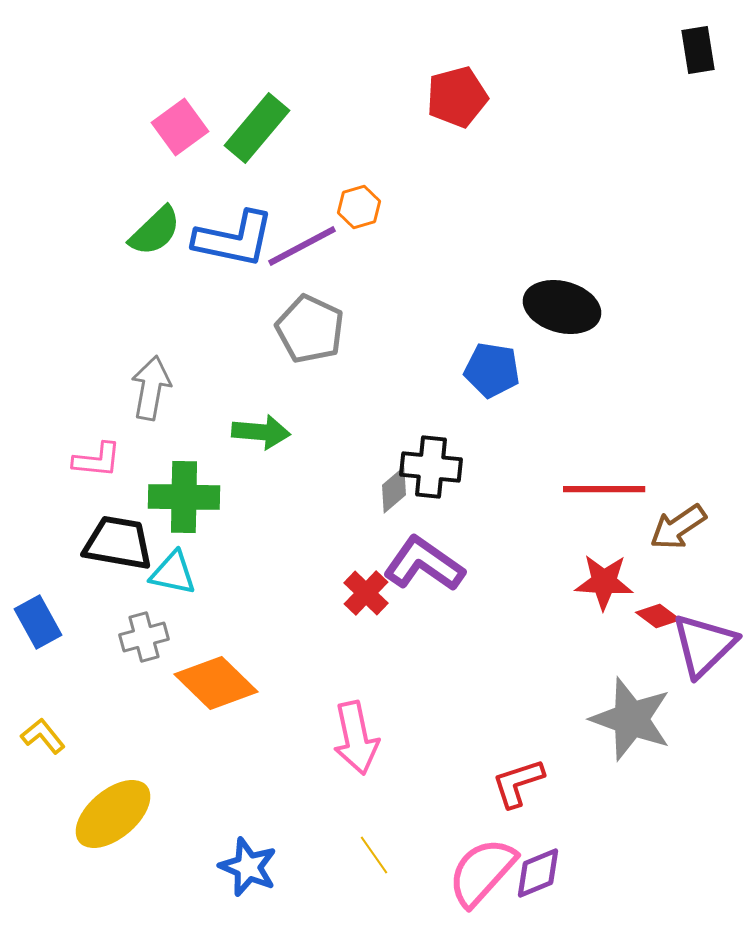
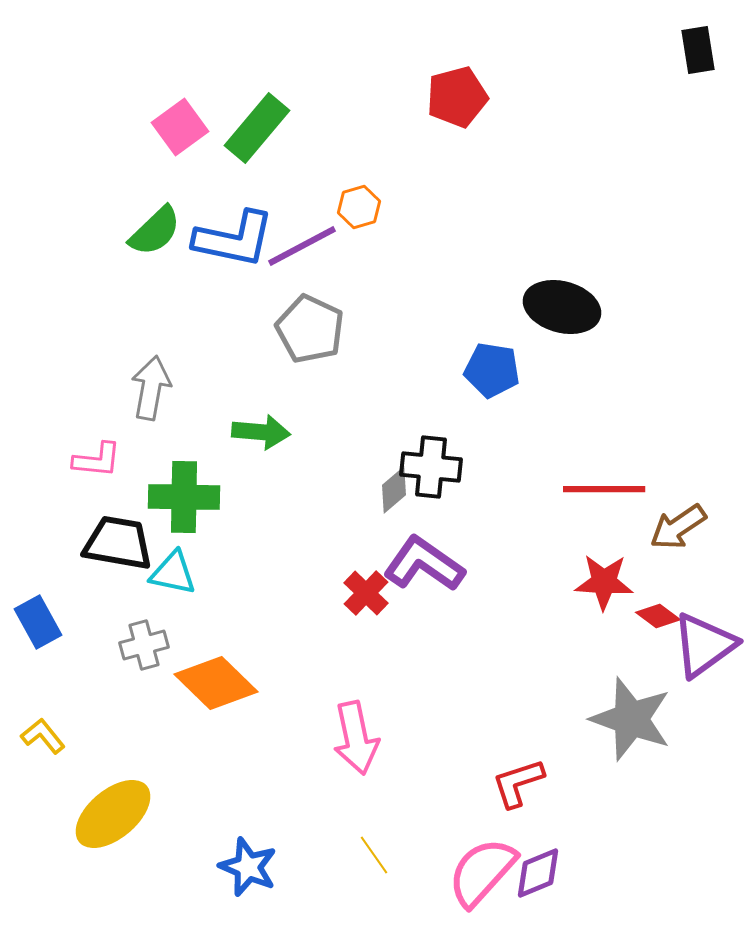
gray cross: moved 8 px down
purple triangle: rotated 8 degrees clockwise
